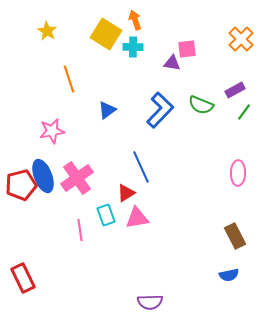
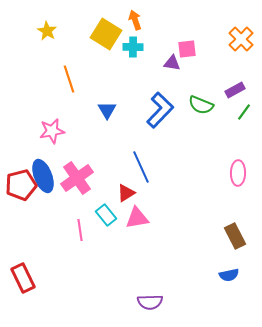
blue triangle: rotated 24 degrees counterclockwise
cyan rectangle: rotated 20 degrees counterclockwise
